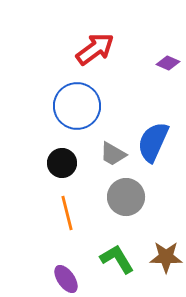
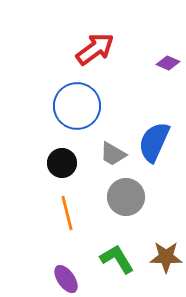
blue semicircle: moved 1 px right
